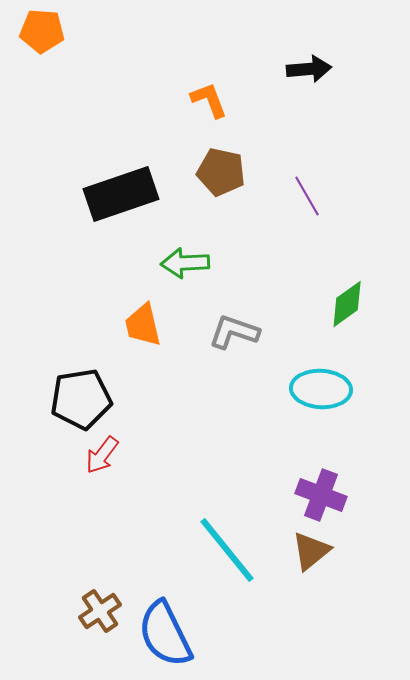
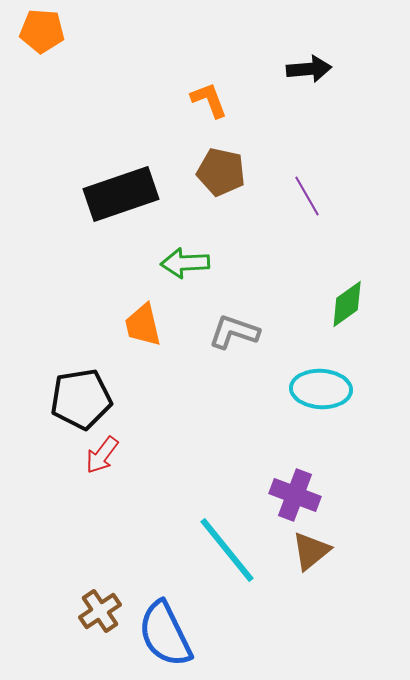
purple cross: moved 26 px left
